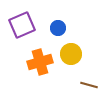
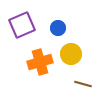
brown line: moved 6 px left, 1 px up
